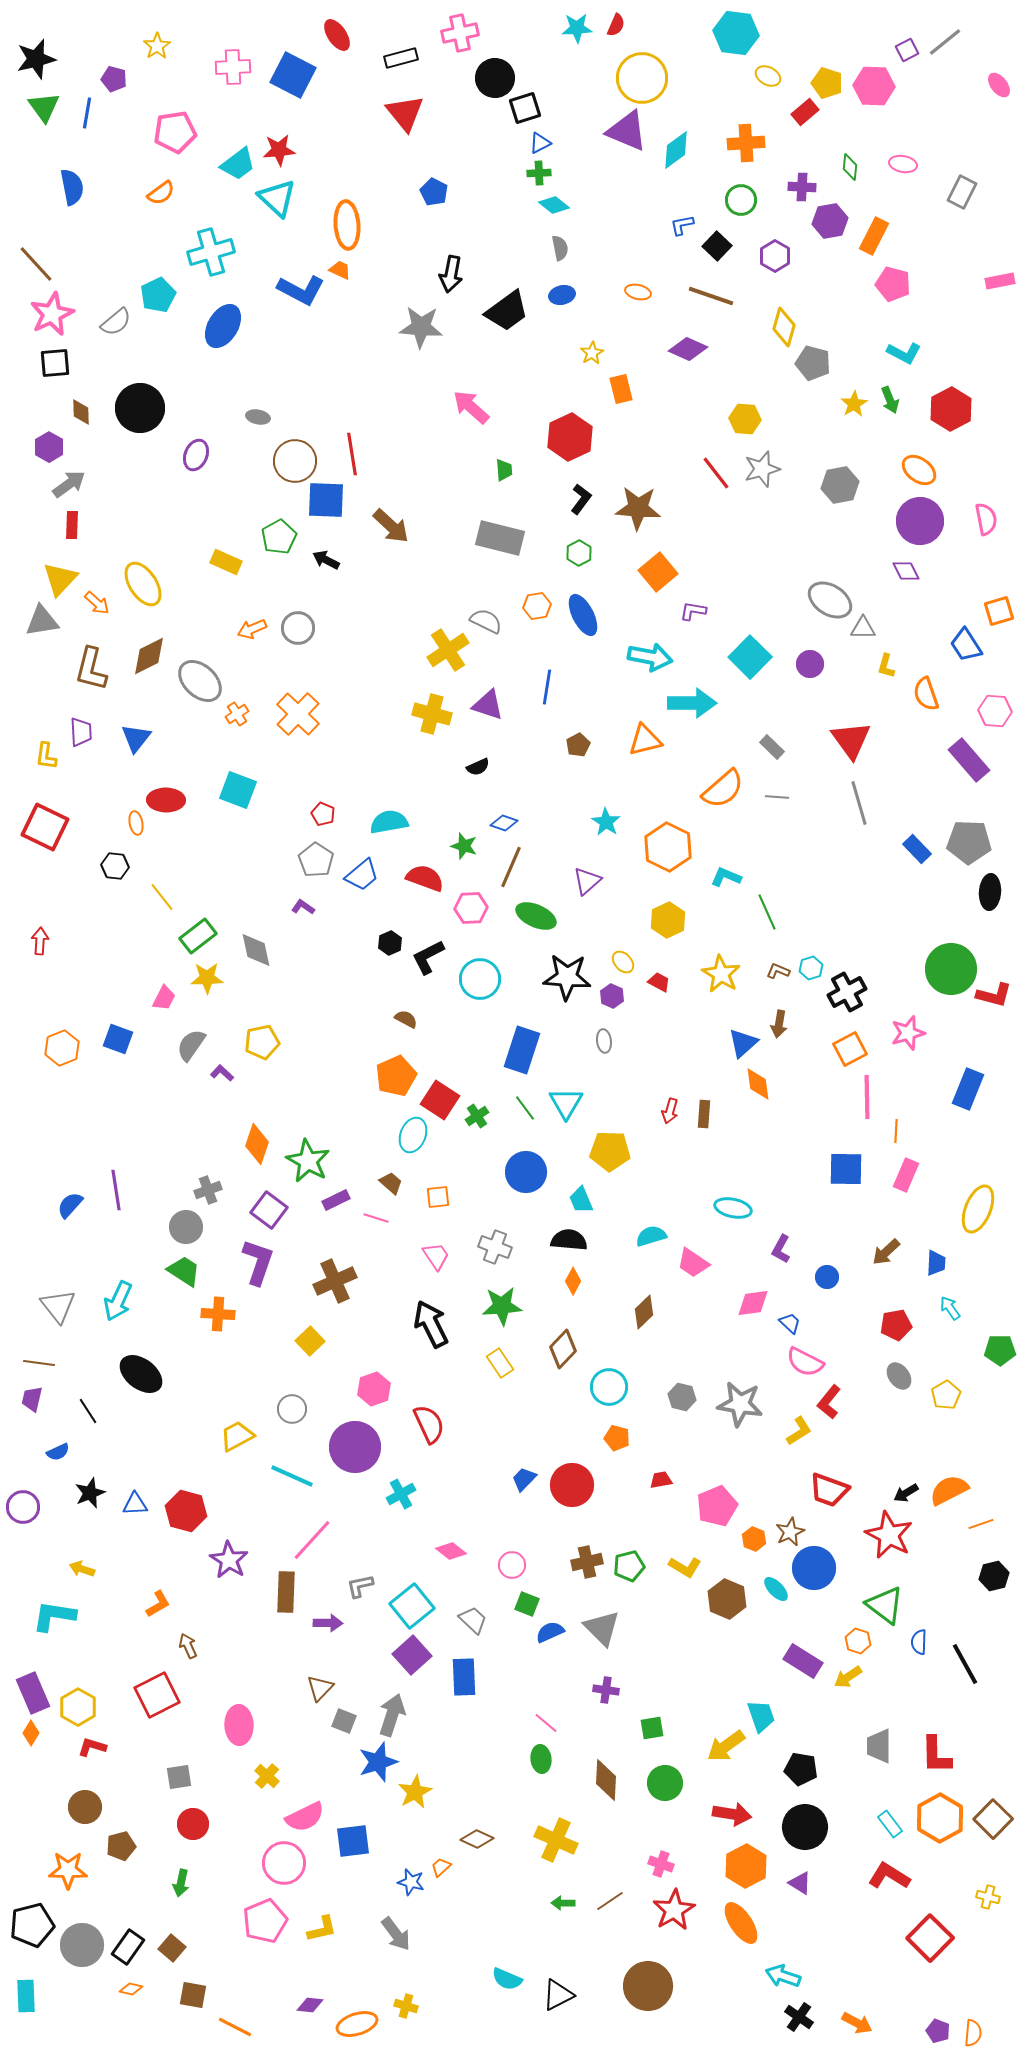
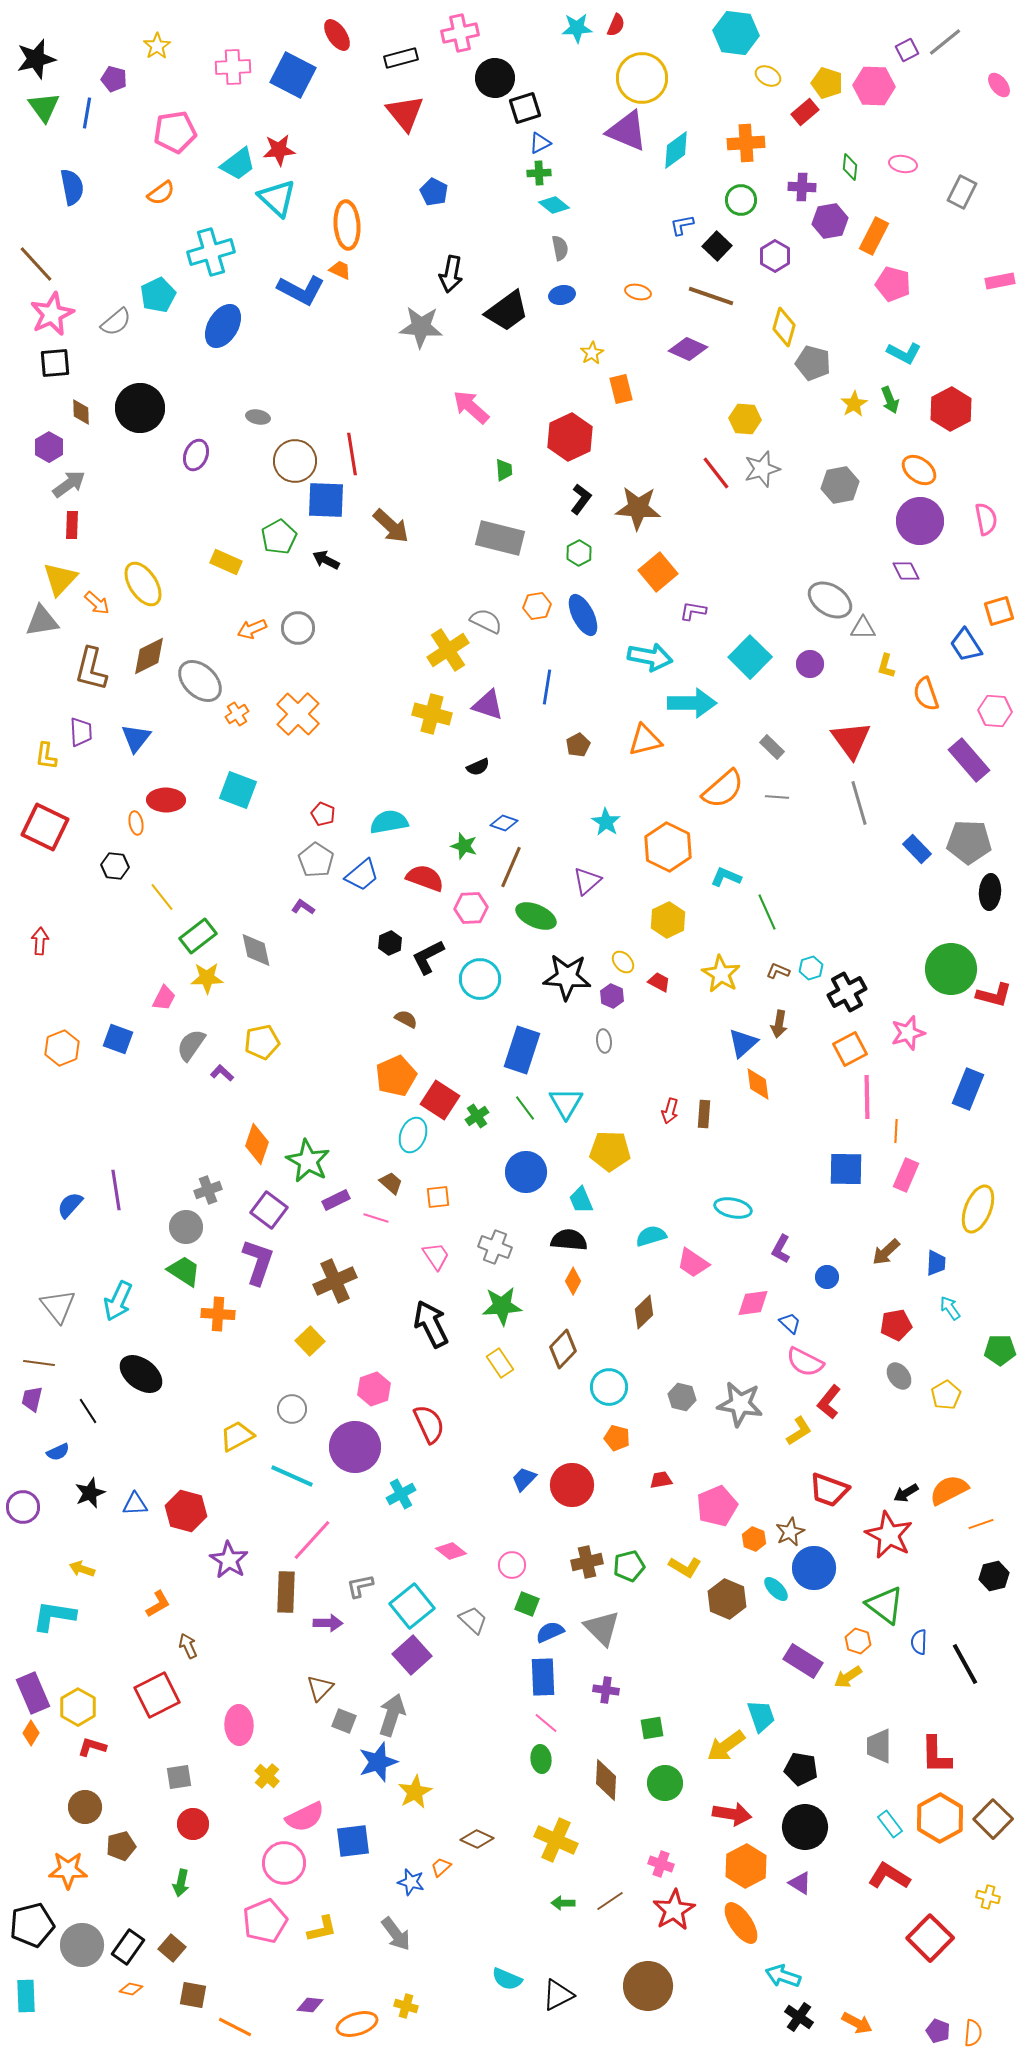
blue rectangle at (464, 1677): moved 79 px right
